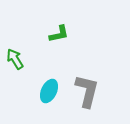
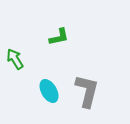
green L-shape: moved 3 px down
cyan ellipse: rotated 55 degrees counterclockwise
